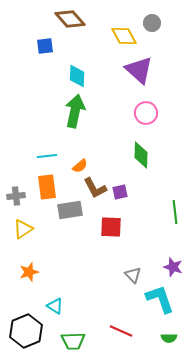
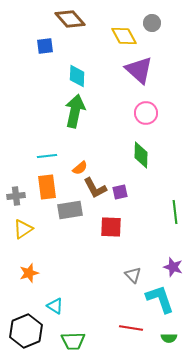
orange semicircle: moved 2 px down
orange star: moved 1 px down
red line: moved 10 px right, 3 px up; rotated 15 degrees counterclockwise
